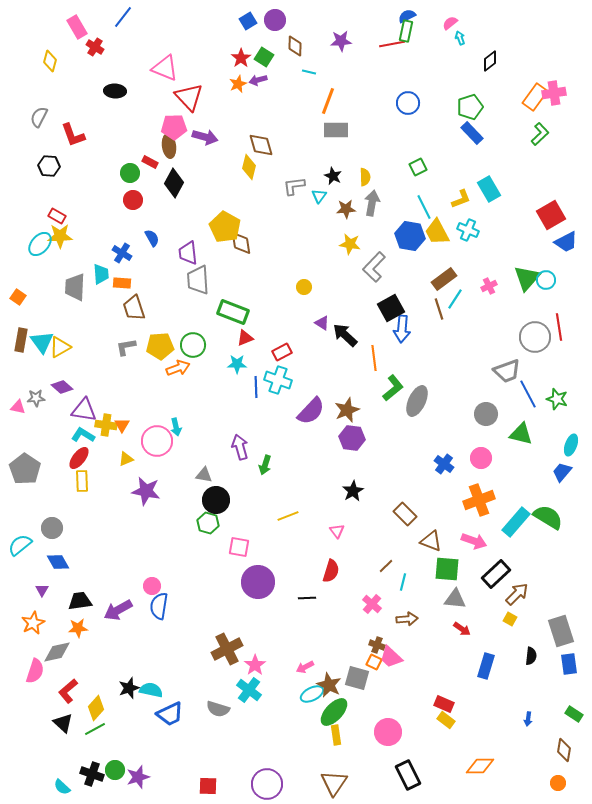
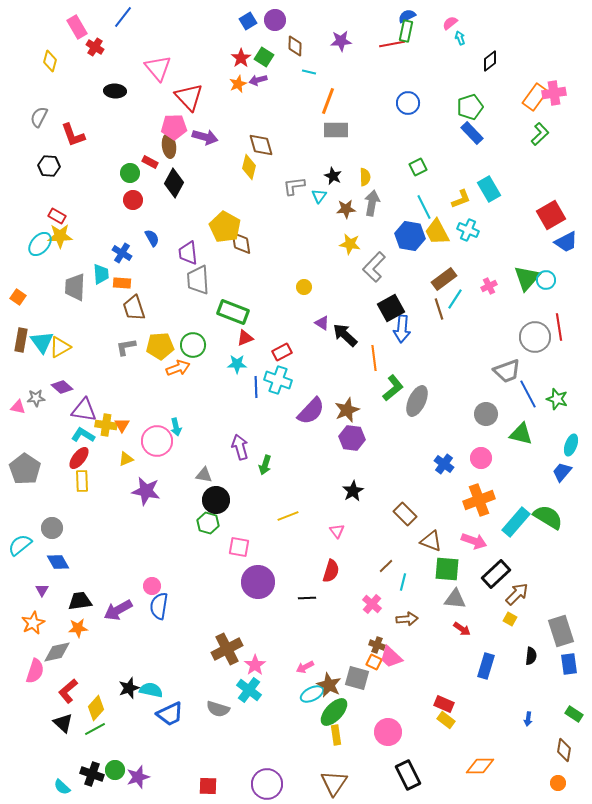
pink triangle at (165, 68): moved 7 px left; rotated 28 degrees clockwise
